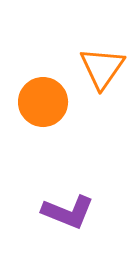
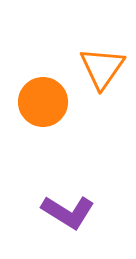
purple L-shape: rotated 10 degrees clockwise
